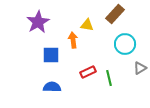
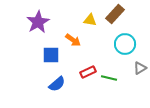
yellow triangle: moved 3 px right, 5 px up
orange arrow: rotated 133 degrees clockwise
green line: rotated 63 degrees counterclockwise
blue semicircle: moved 5 px right, 3 px up; rotated 138 degrees clockwise
